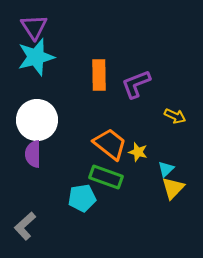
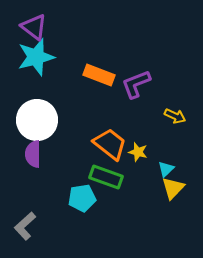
purple triangle: rotated 20 degrees counterclockwise
orange rectangle: rotated 68 degrees counterclockwise
